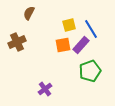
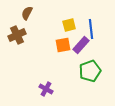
brown semicircle: moved 2 px left
blue line: rotated 24 degrees clockwise
brown cross: moved 7 px up
purple cross: moved 1 px right; rotated 24 degrees counterclockwise
